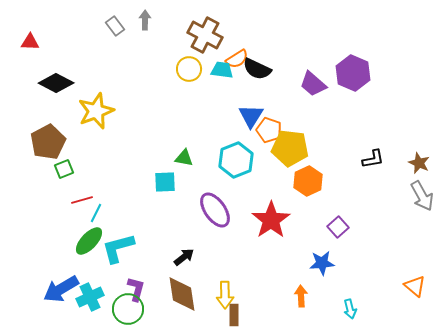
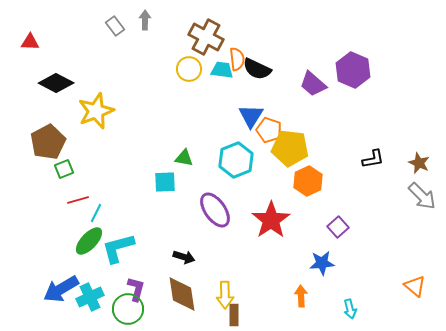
brown cross at (205, 35): moved 1 px right, 2 px down
orange semicircle at (237, 59): rotated 65 degrees counterclockwise
purple hexagon at (353, 73): moved 3 px up
gray arrow at (422, 196): rotated 16 degrees counterclockwise
red line at (82, 200): moved 4 px left
black arrow at (184, 257): rotated 55 degrees clockwise
